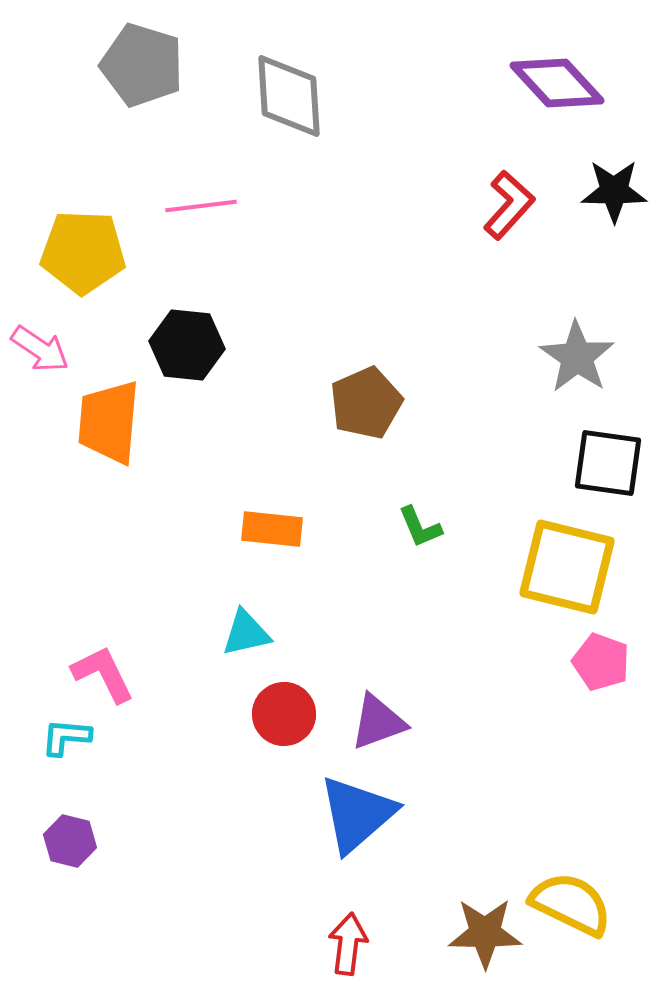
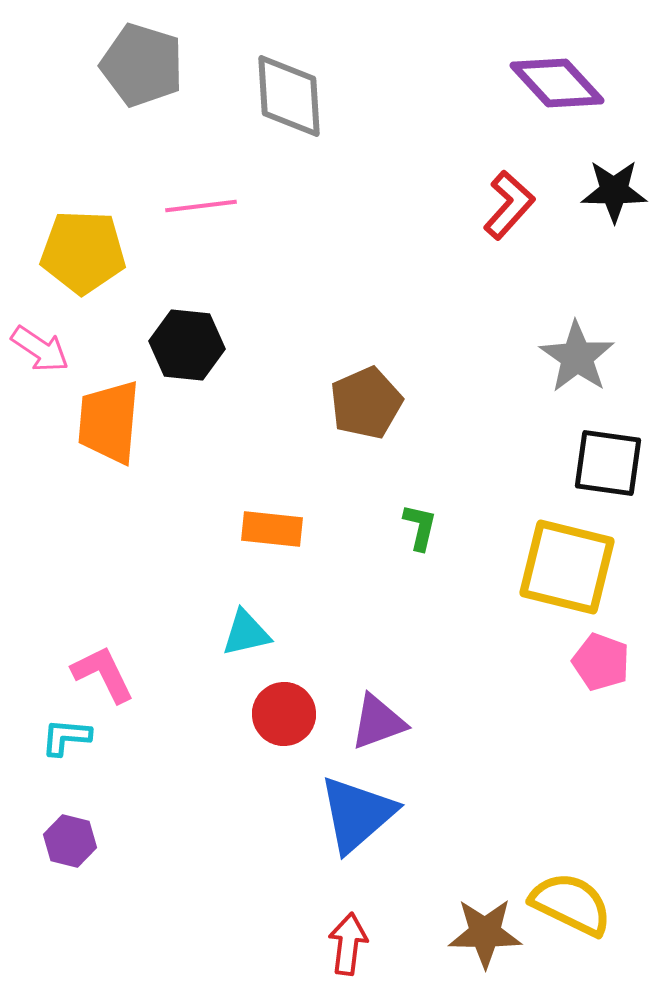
green L-shape: rotated 144 degrees counterclockwise
